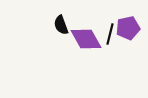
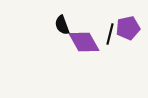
black semicircle: moved 1 px right
purple diamond: moved 2 px left, 3 px down
